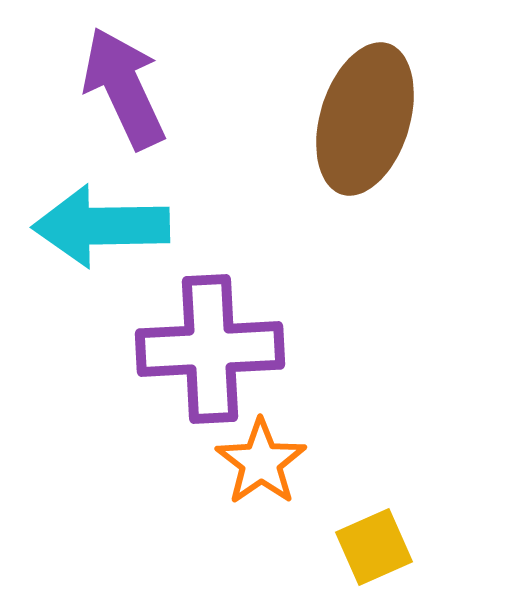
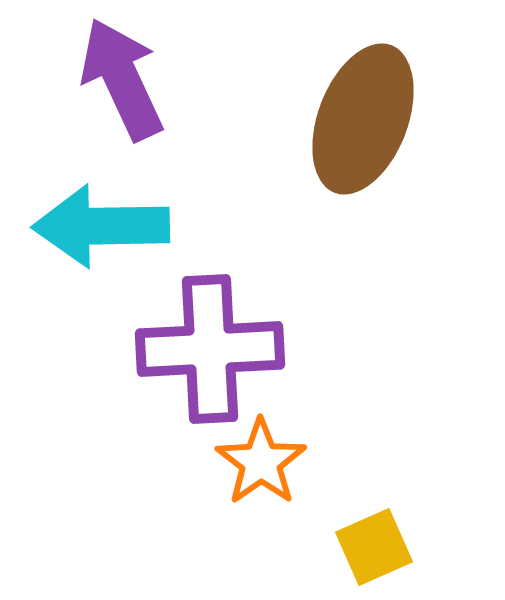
purple arrow: moved 2 px left, 9 px up
brown ellipse: moved 2 px left; rotated 4 degrees clockwise
